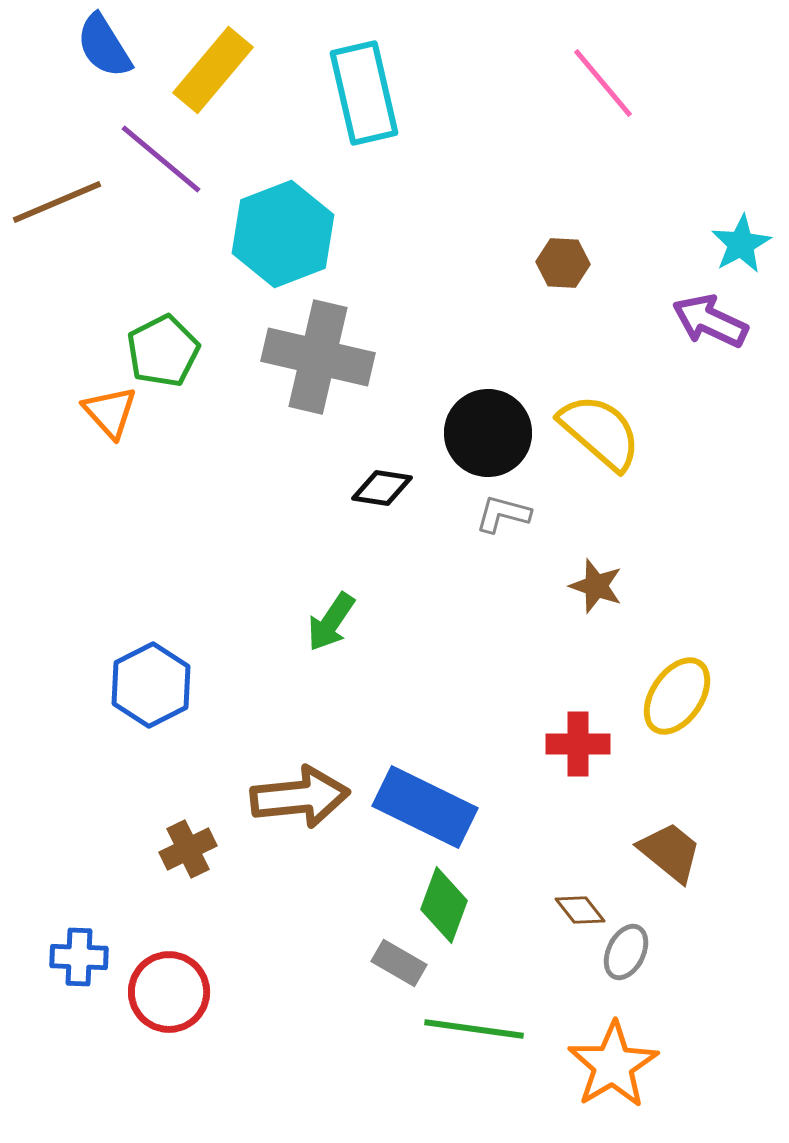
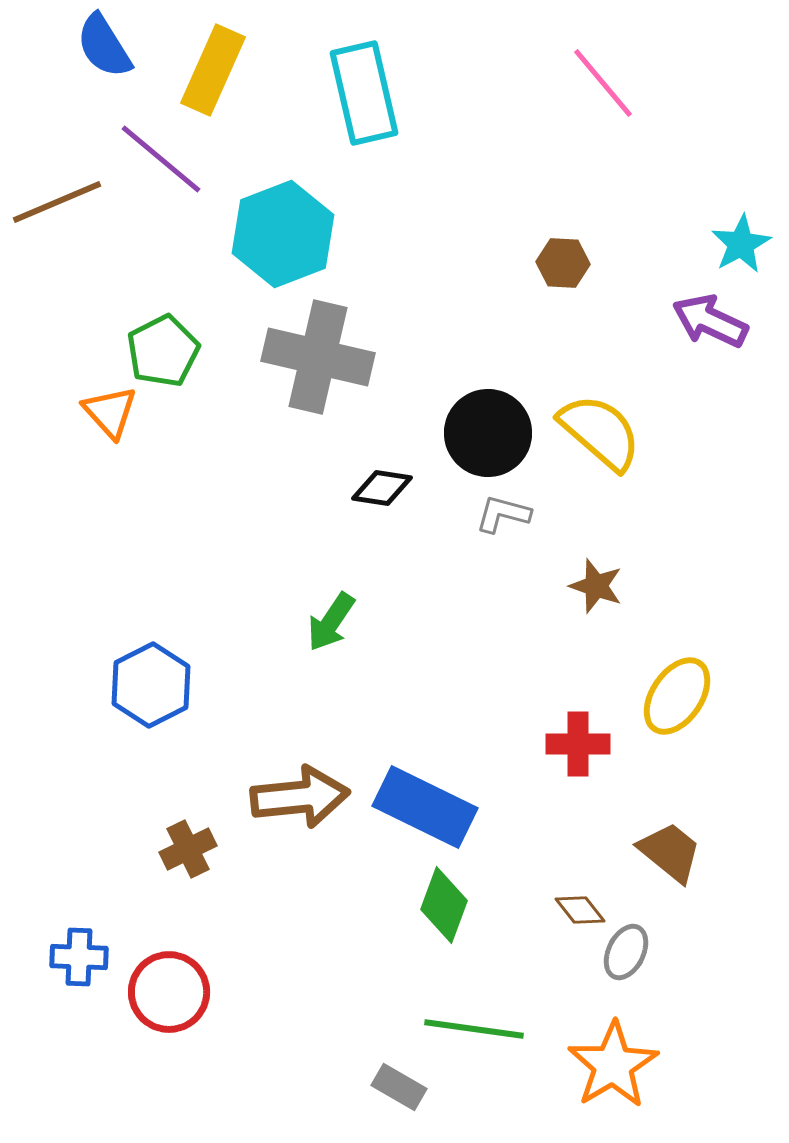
yellow rectangle: rotated 16 degrees counterclockwise
gray rectangle: moved 124 px down
